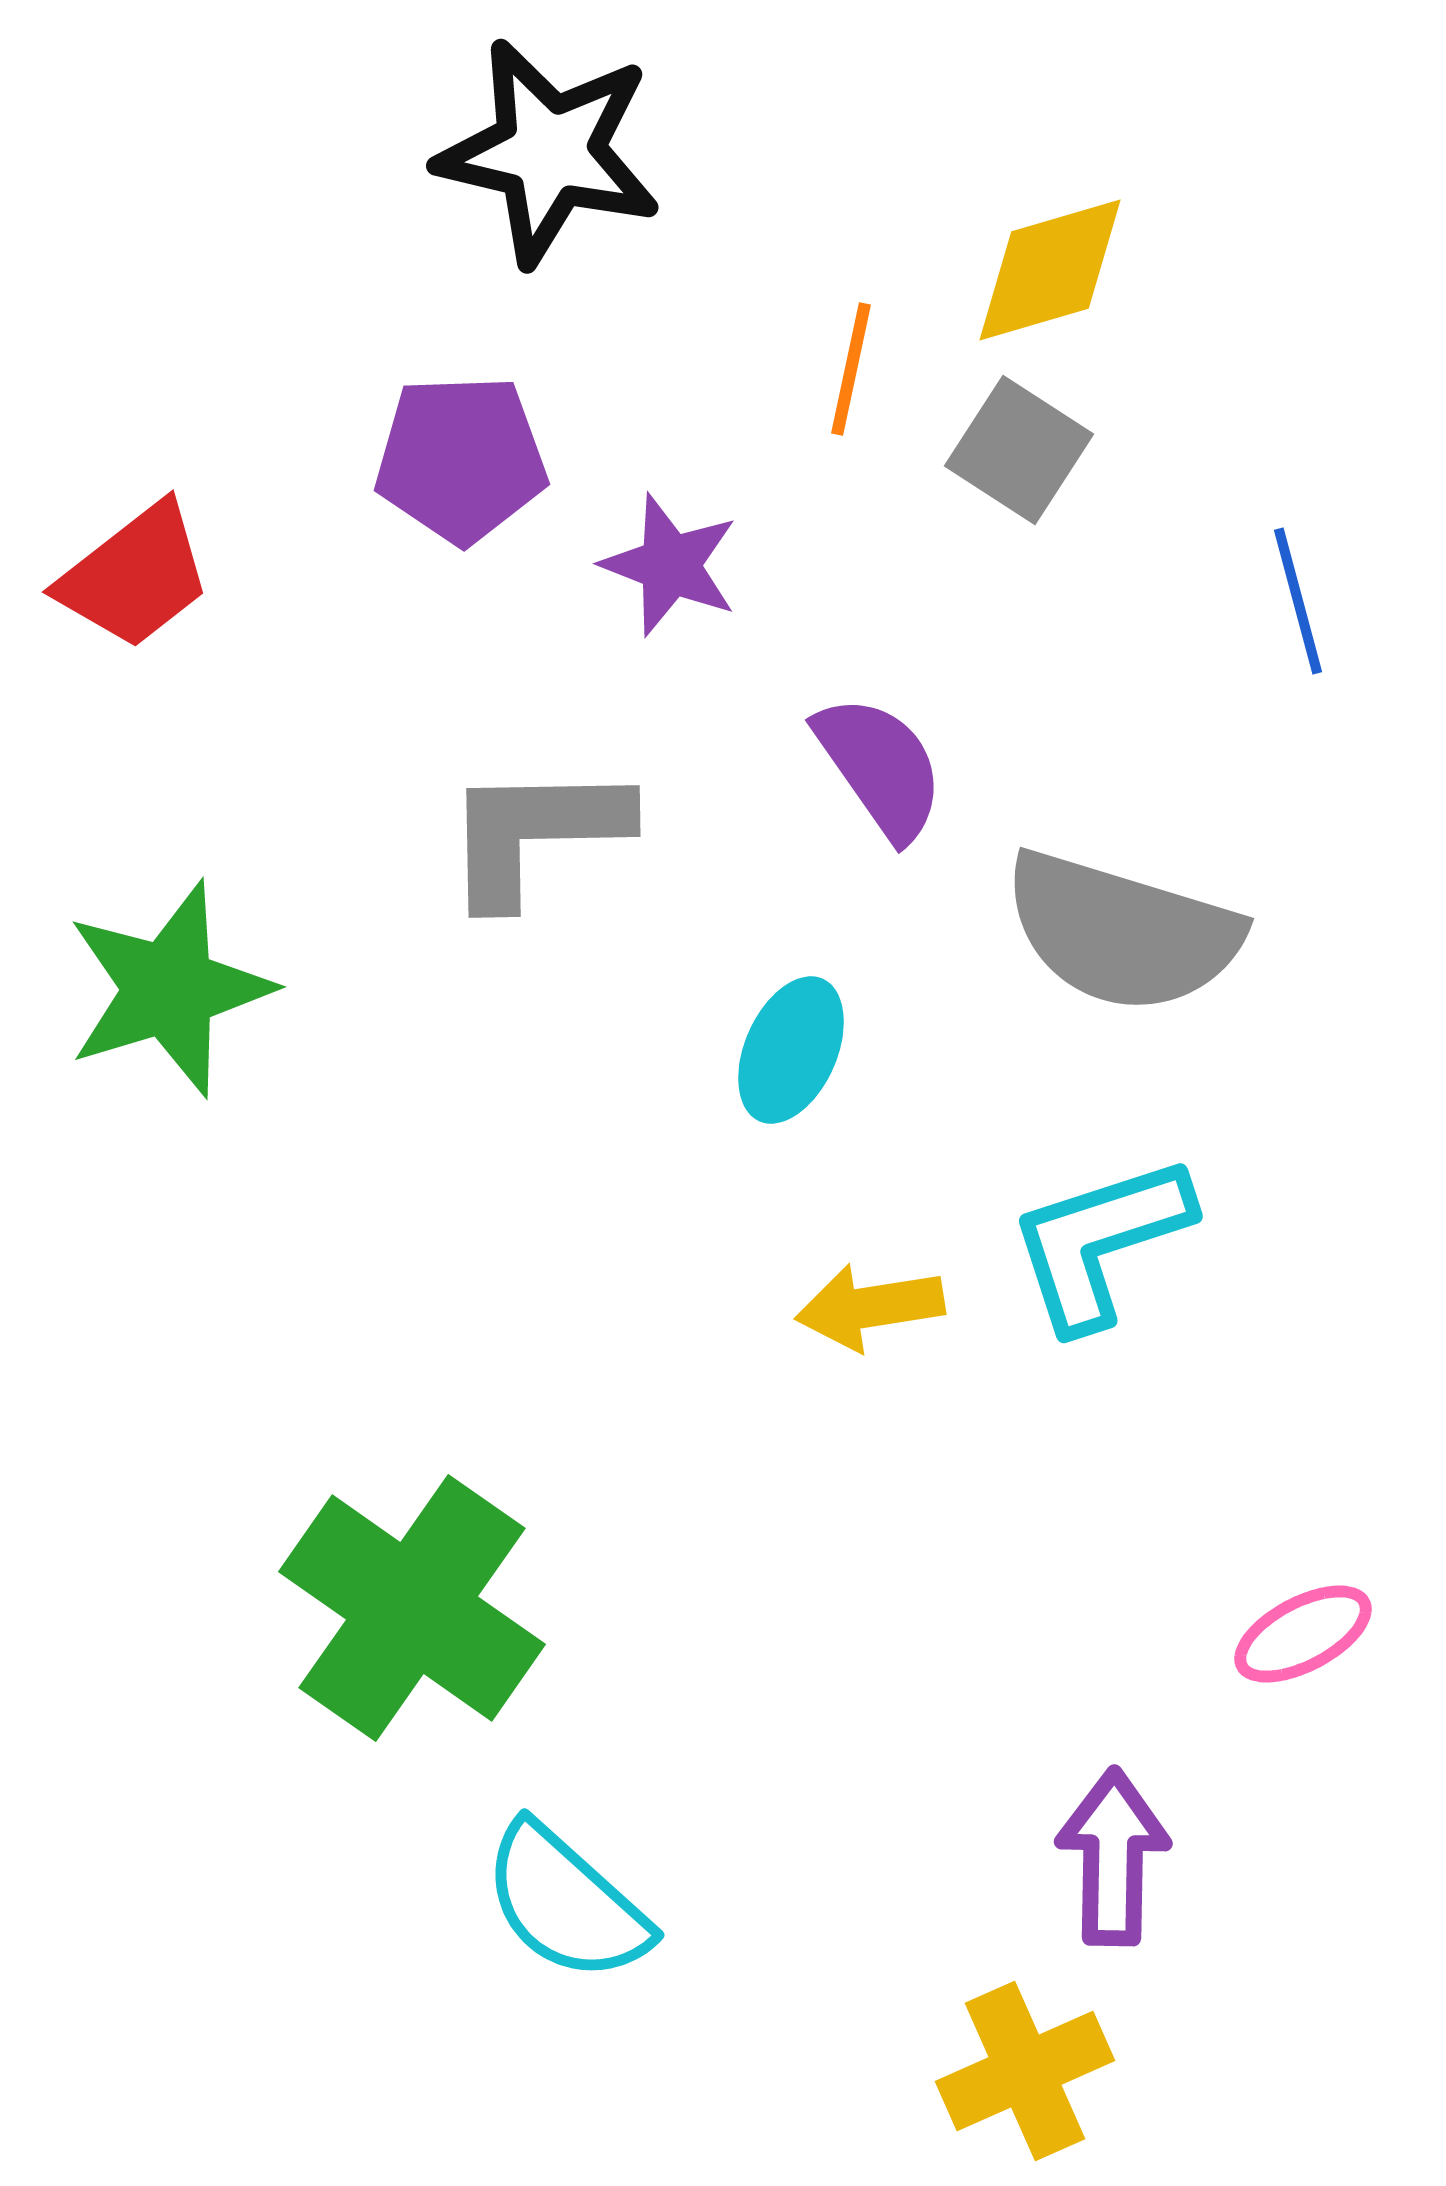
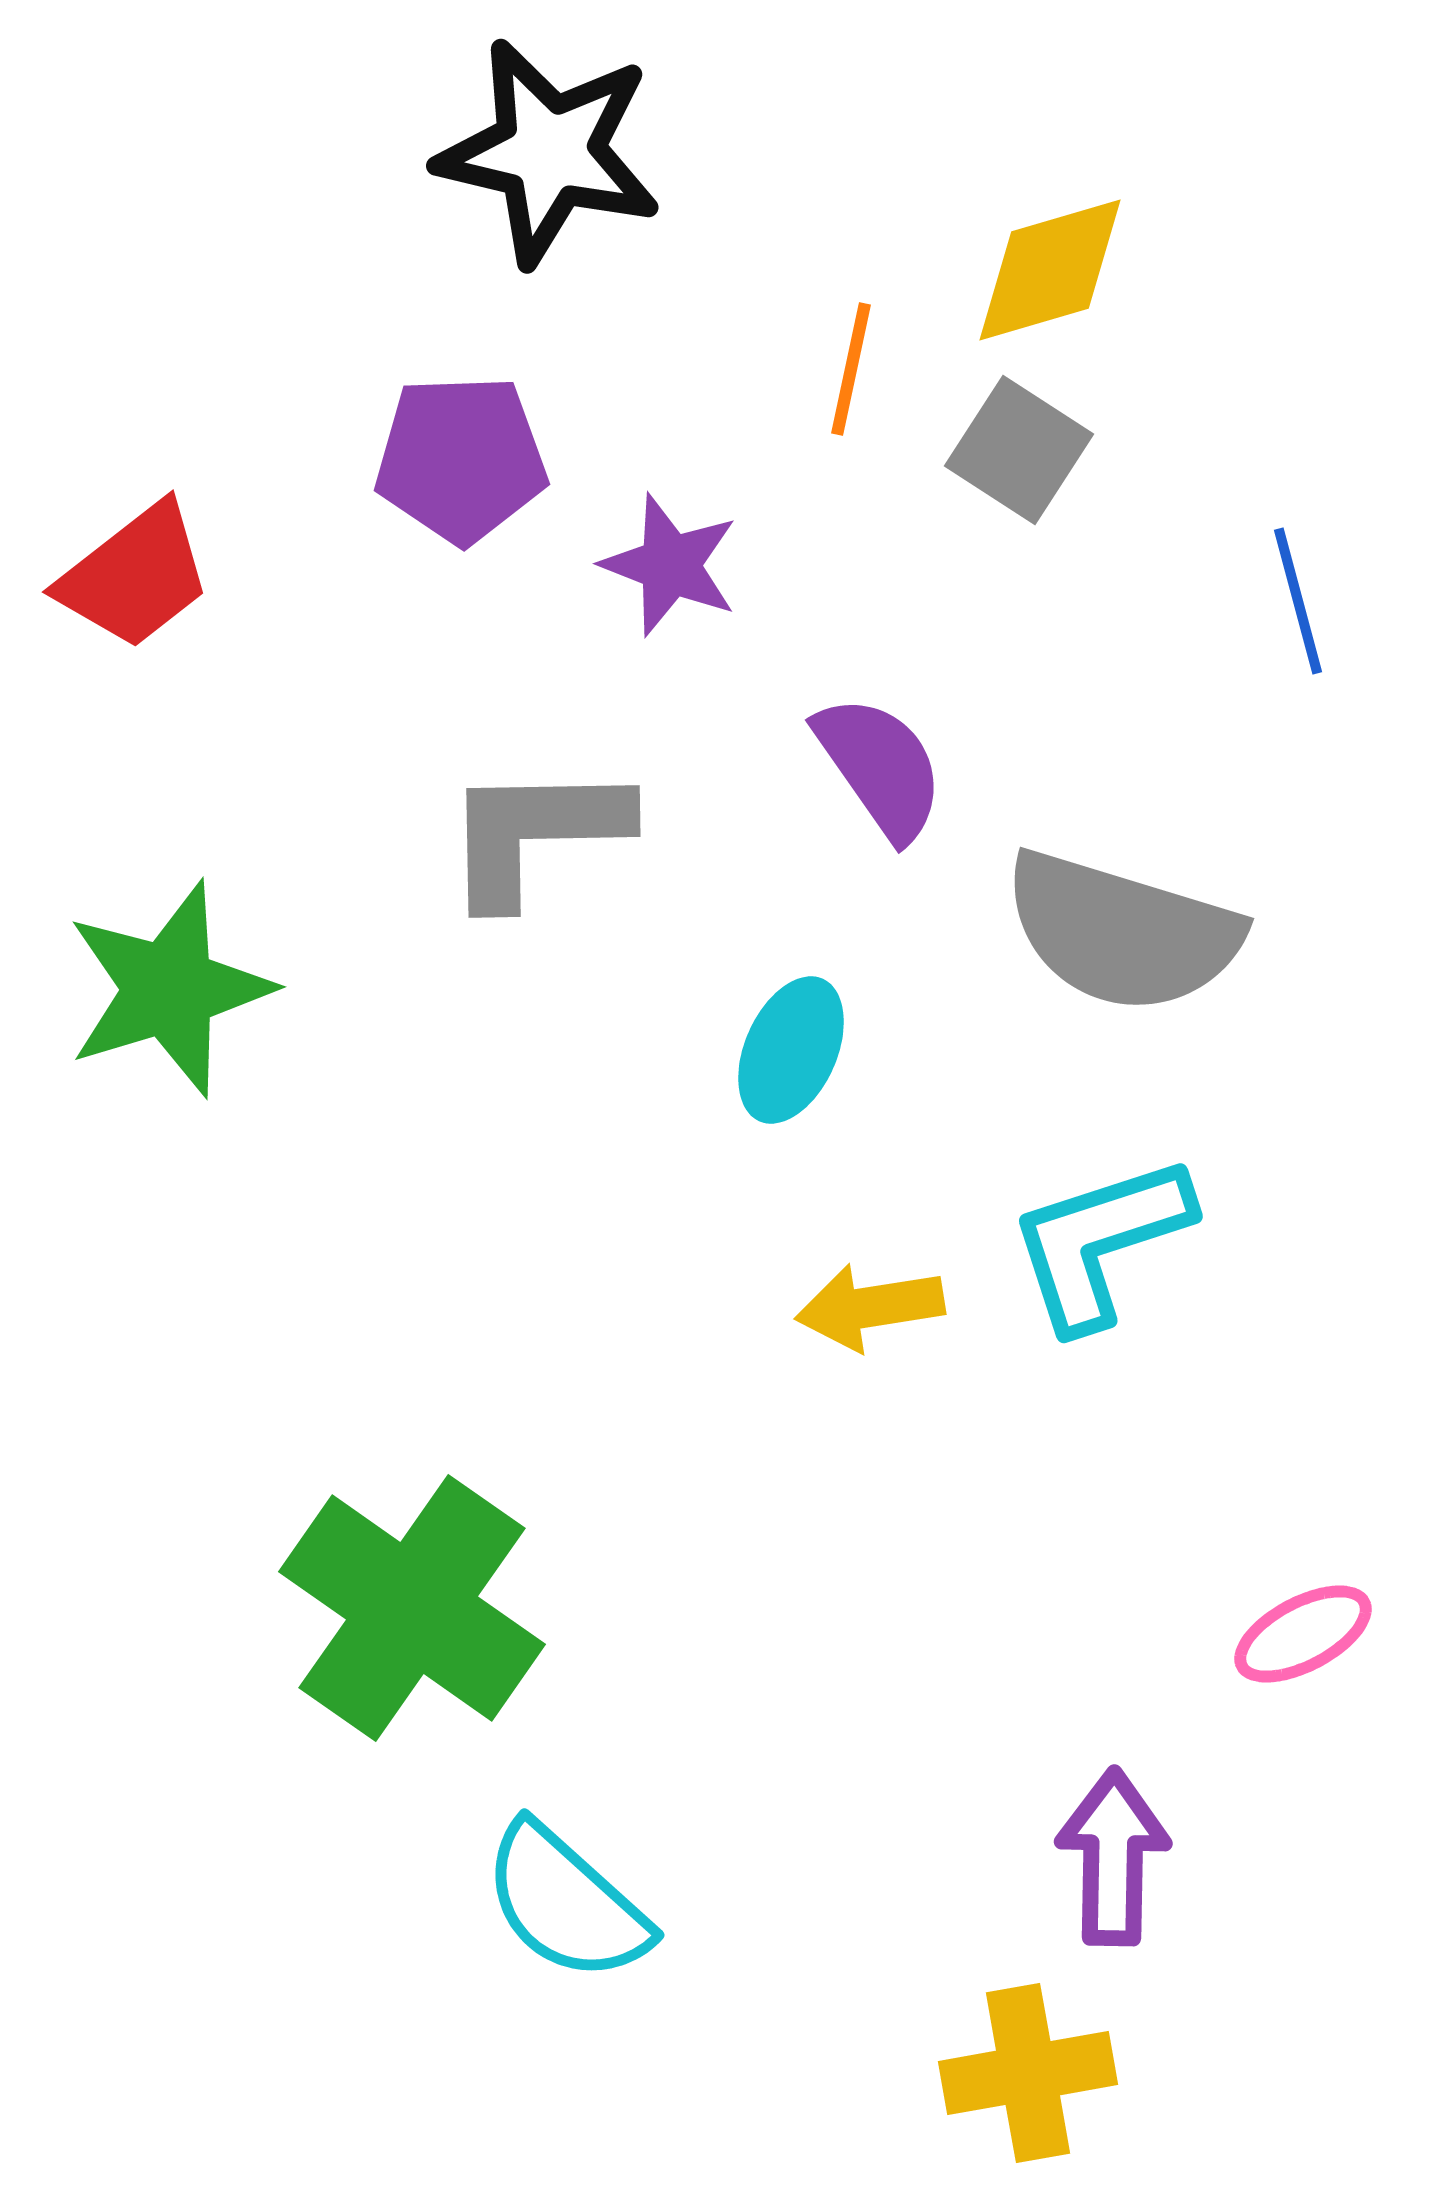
yellow cross: moved 3 px right, 2 px down; rotated 14 degrees clockwise
